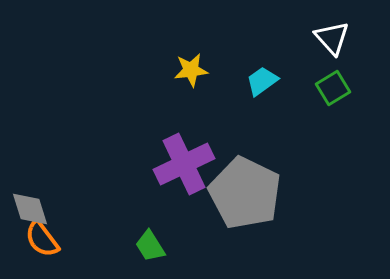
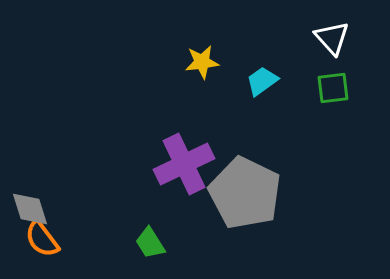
yellow star: moved 11 px right, 8 px up
green square: rotated 24 degrees clockwise
green trapezoid: moved 3 px up
